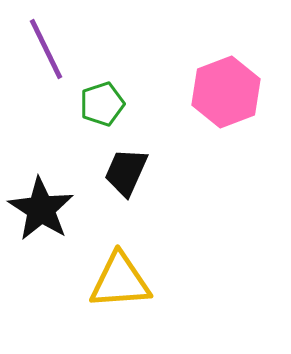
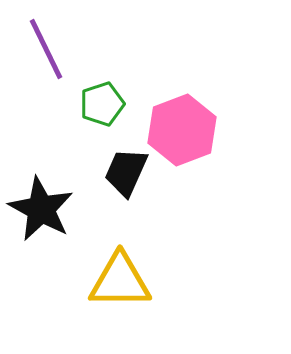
pink hexagon: moved 44 px left, 38 px down
black star: rotated 4 degrees counterclockwise
yellow triangle: rotated 4 degrees clockwise
